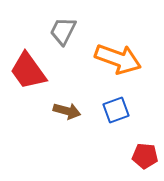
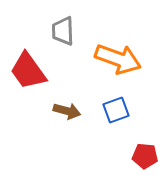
gray trapezoid: rotated 28 degrees counterclockwise
